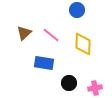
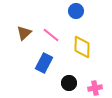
blue circle: moved 1 px left, 1 px down
yellow diamond: moved 1 px left, 3 px down
blue rectangle: rotated 72 degrees counterclockwise
